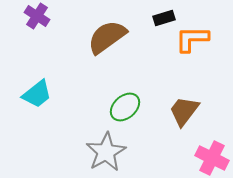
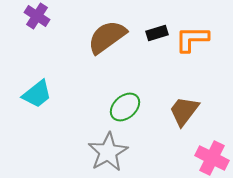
black rectangle: moved 7 px left, 15 px down
gray star: moved 2 px right
